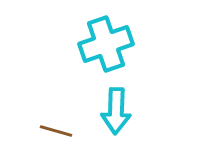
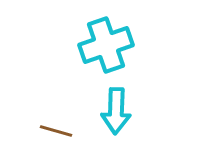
cyan cross: moved 1 px down
